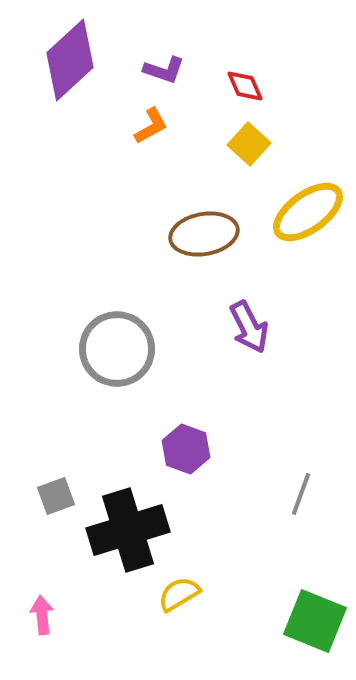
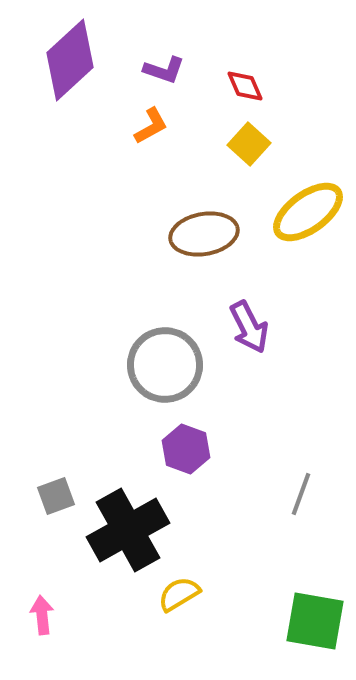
gray circle: moved 48 px right, 16 px down
black cross: rotated 12 degrees counterclockwise
green square: rotated 12 degrees counterclockwise
